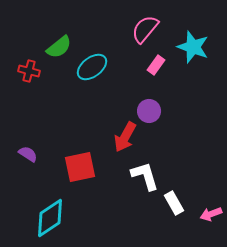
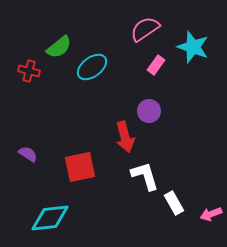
pink semicircle: rotated 16 degrees clockwise
red arrow: rotated 44 degrees counterclockwise
cyan diamond: rotated 27 degrees clockwise
